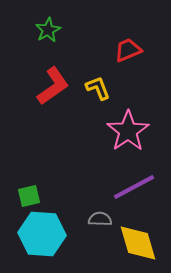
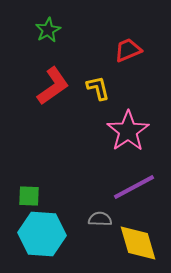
yellow L-shape: rotated 8 degrees clockwise
green square: rotated 15 degrees clockwise
